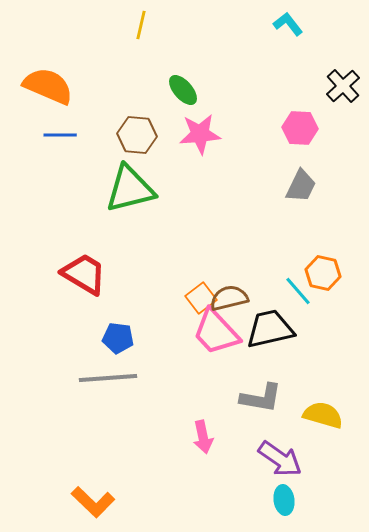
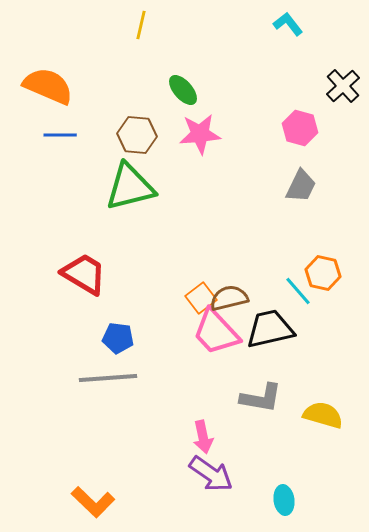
pink hexagon: rotated 12 degrees clockwise
green triangle: moved 2 px up
purple arrow: moved 69 px left, 15 px down
